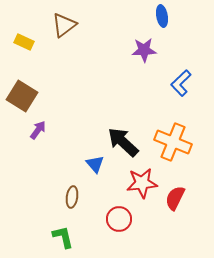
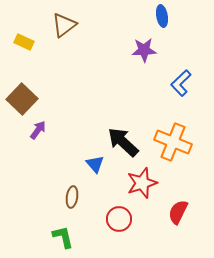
brown square: moved 3 px down; rotated 12 degrees clockwise
red star: rotated 12 degrees counterclockwise
red semicircle: moved 3 px right, 14 px down
